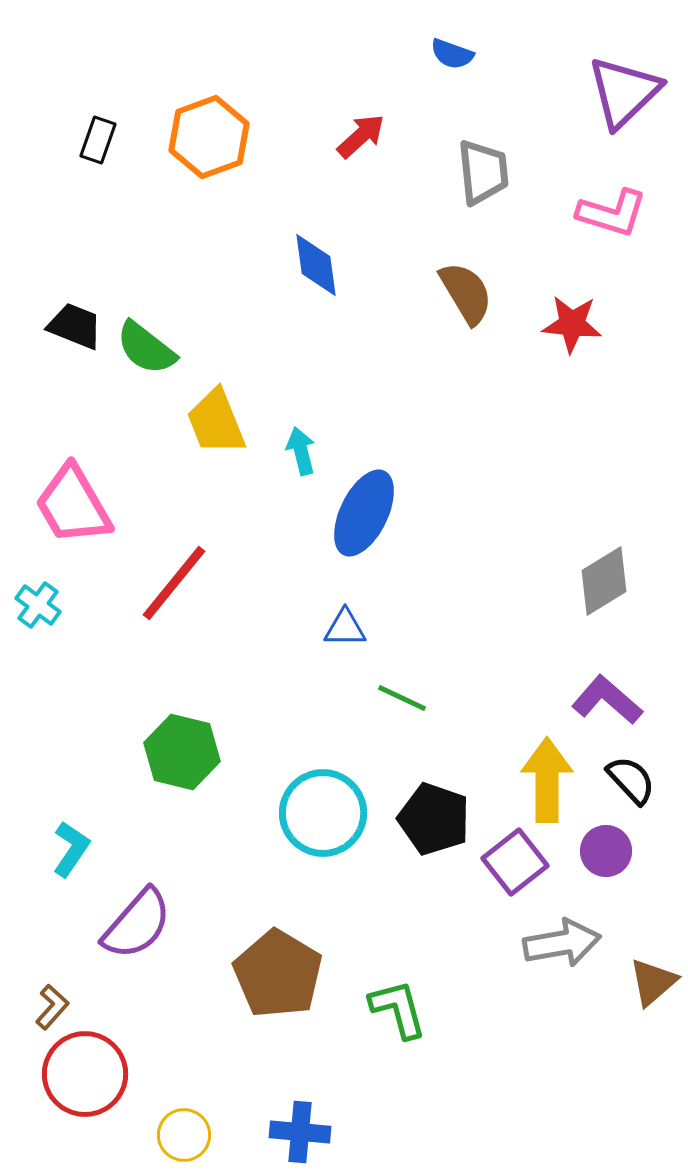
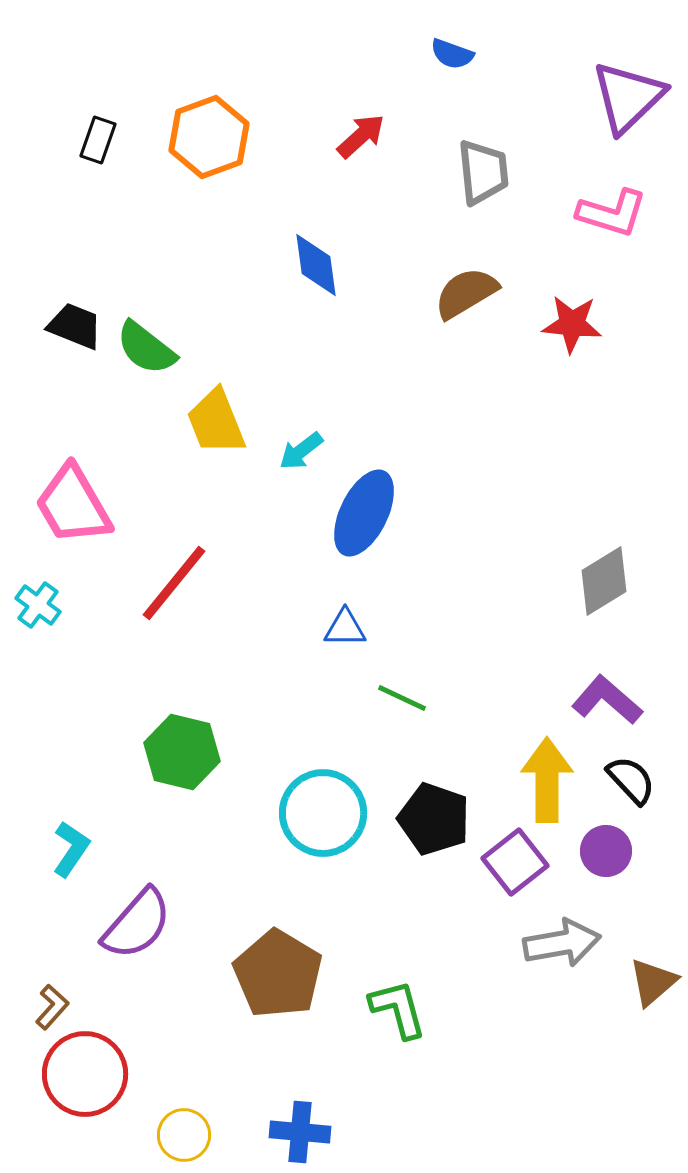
purple triangle: moved 4 px right, 5 px down
brown semicircle: rotated 90 degrees counterclockwise
cyan arrow: rotated 114 degrees counterclockwise
